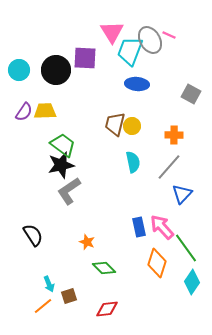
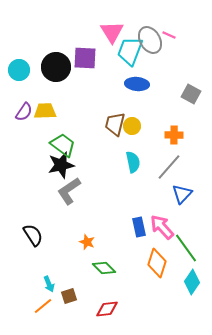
black circle: moved 3 px up
